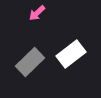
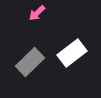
white rectangle: moved 1 px right, 1 px up
